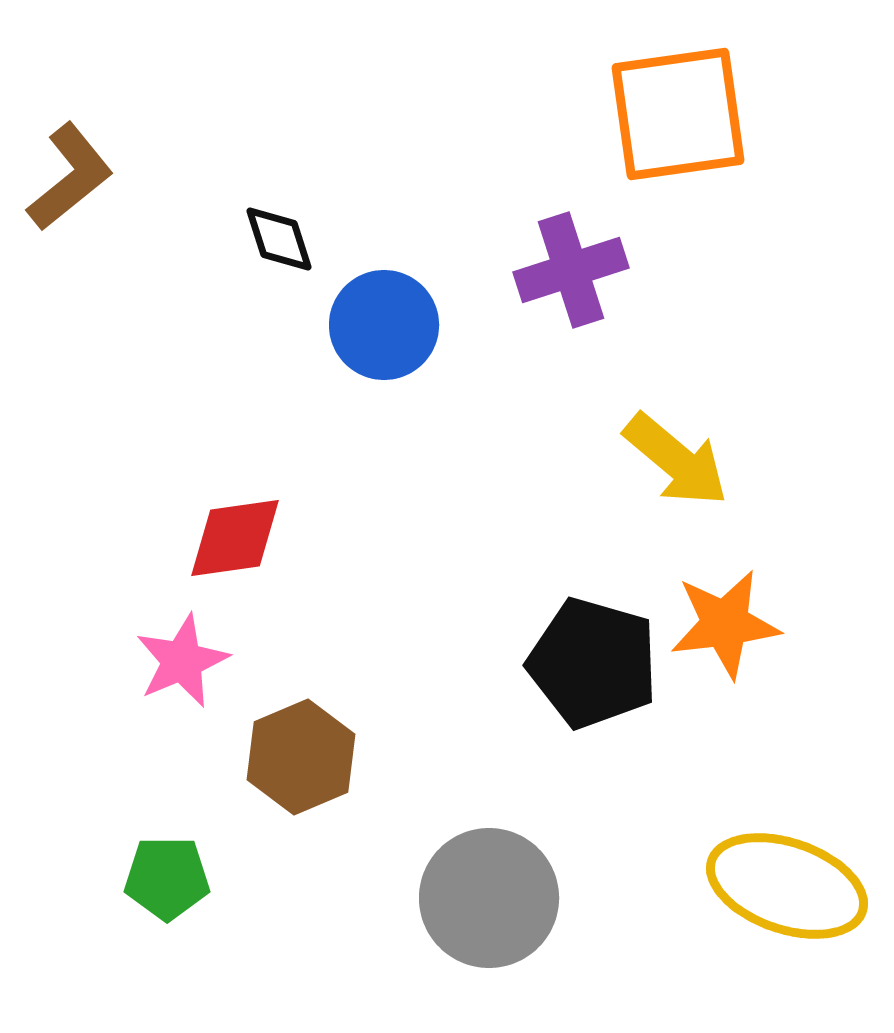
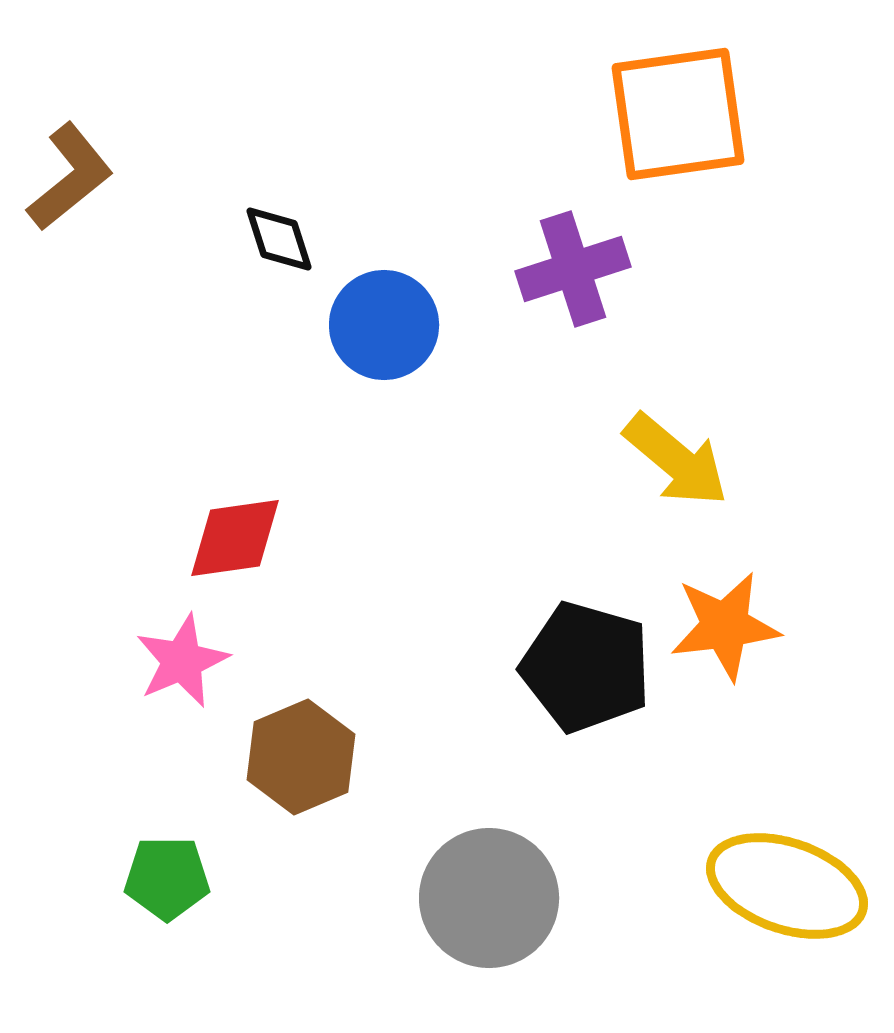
purple cross: moved 2 px right, 1 px up
orange star: moved 2 px down
black pentagon: moved 7 px left, 4 px down
